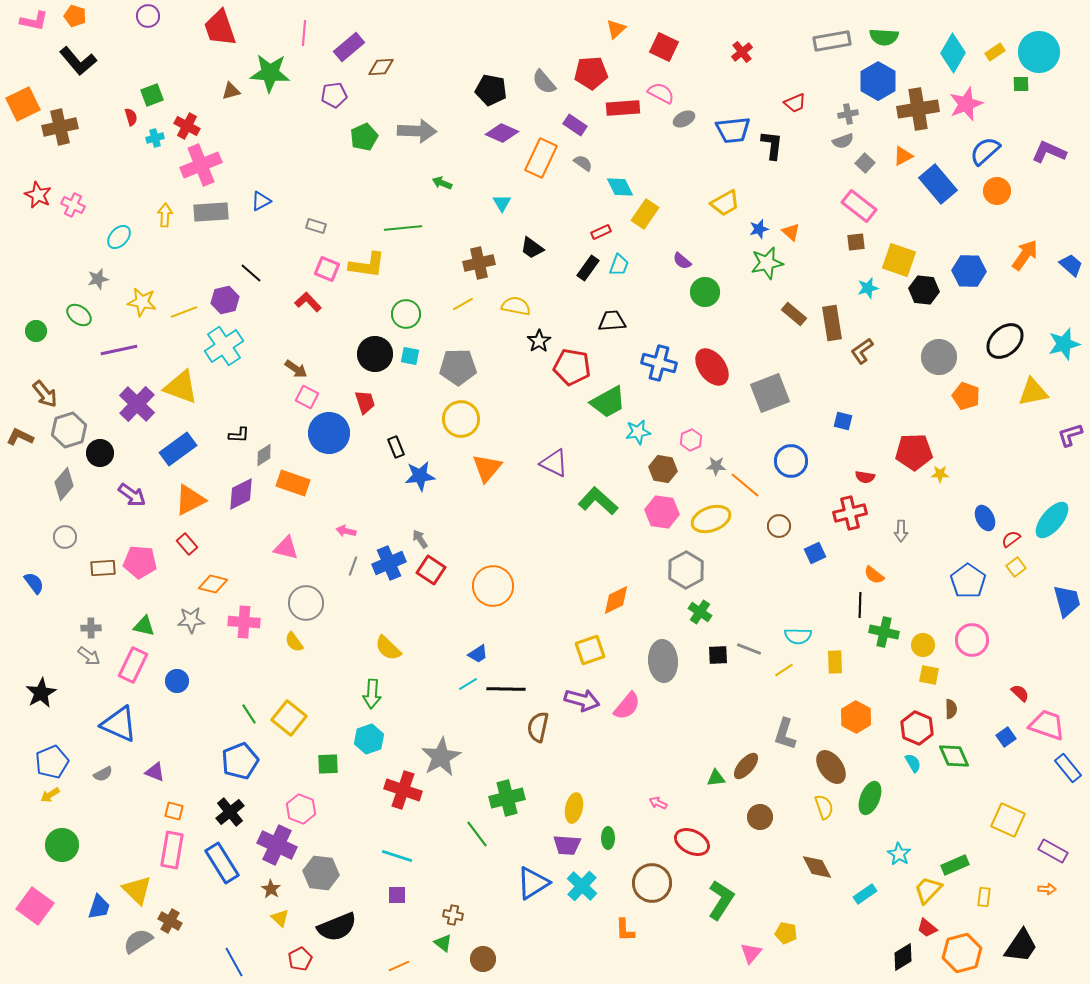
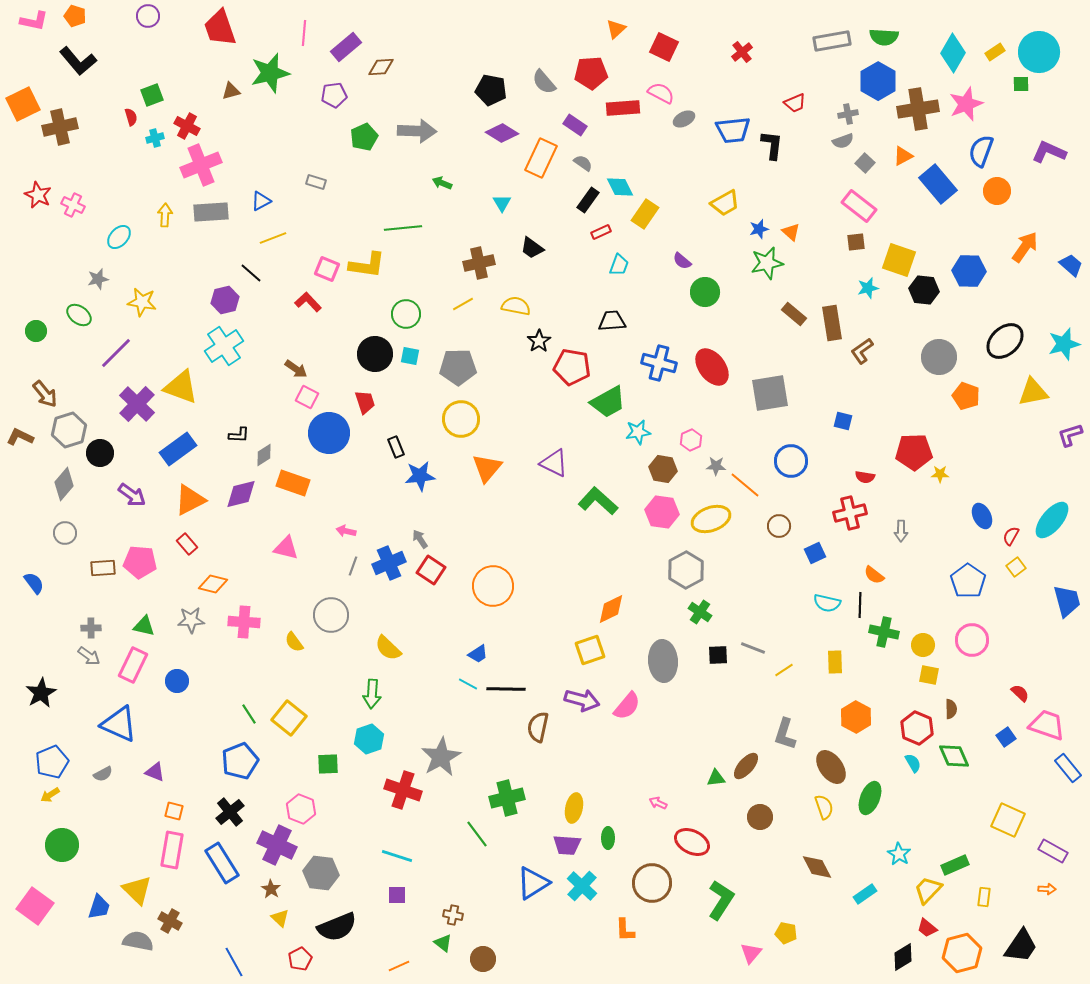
purple rectangle at (349, 47): moved 3 px left
green star at (270, 73): rotated 18 degrees counterclockwise
purple diamond at (502, 133): rotated 8 degrees clockwise
blue semicircle at (985, 151): moved 4 px left; rotated 28 degrees counterclockwise
gray rectangle at (316, 226): moved 44 px up
orange arrow at (1025, 255): moved 8 px up
black rectangle at (588, 268): moved 68 px up
yellow line at (184, 312): moved 89 px right, 74 px up
purple line at (119, 350): moved 3 px left, 3 px down; rotated 33 degrees counterclockwise
gray square at (770, 393): rotated 12 degrees clockwise
purple diamond at (241, 494): rotated 12 degrees clockwise
blue ellipse at (985, 518): moved 3 px left, 2 px up
gray circle at (65, 537): moved 4 px up
red semicircle at (1011, 539): moved 3 px up; rotated 24 degrees counterclockwise
orange diamond at (616, 600): moved 5 px left, 9 px down
gray circle at (306, 603): moved 25 px right, 12 px down
cyan semicircle at (798, 636): moved 29 px right, 33 px up; rotated 12 degrees clockwise
gray line at (749, 649): moved 4 px right, 1 px up
cyan line at (468, 684): rotated 60 degrees clockwise
gray semicircle at (138, 941): rotated 44 degrees clockwise
